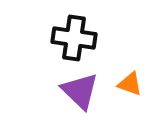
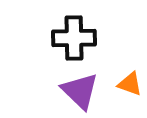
black cross: rotated 9 degrees counterclockwise
